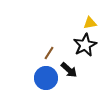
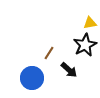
blue circle: moved 14 px left
